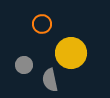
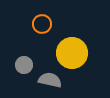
yellow circle: moved 1 px right
gray semicircle: rotated 115 degrees clockwise
